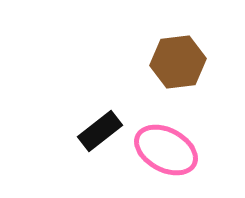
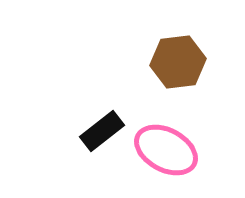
black rectangle: moved 2 px right
